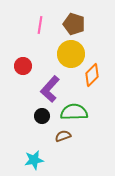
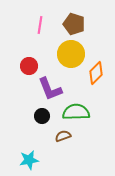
red circle: moved 6 px right
orange diamond: moved 4 px right, 2 px up
purple L-shape: rotated 64 degrees counterclockwise
green semicircle: moved 2 px right
cyan star: moved 5 px left
